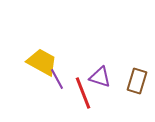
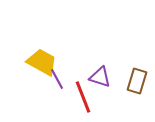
red line: moved 4 px down
